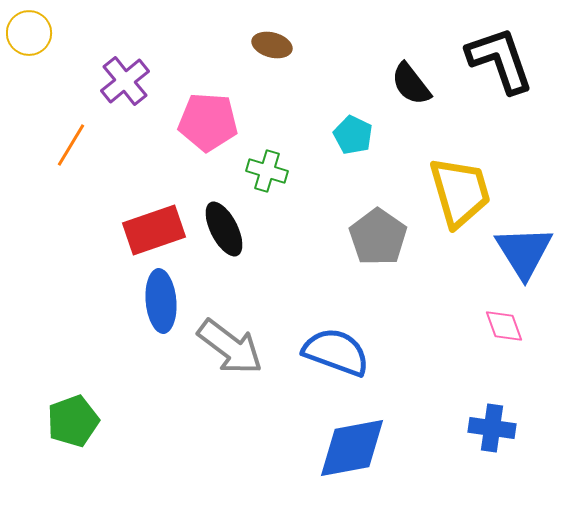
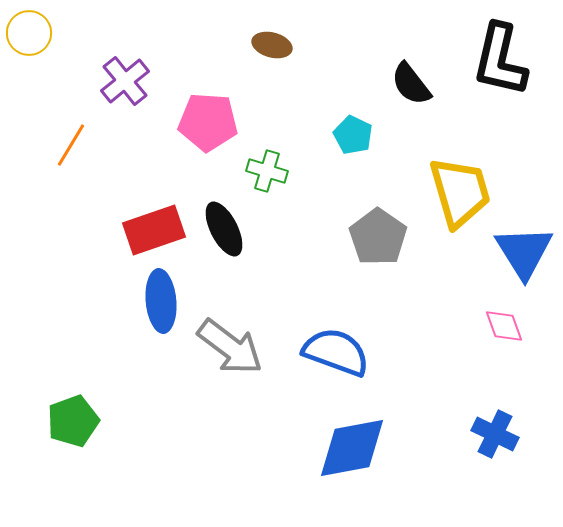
black L-shape: rotated 148 degrees counterclockwise
blue cross: moved 3 px right, 6 px down; rotated 18 degrees clockwise
